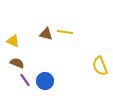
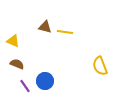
brown triangle: moved 1 px left, 7 px up
brown semicircle: moved 1 px down
purple line: moved 6 px down
